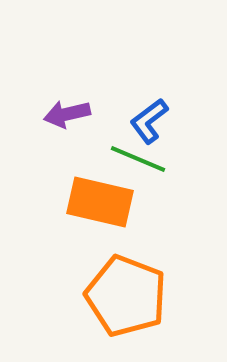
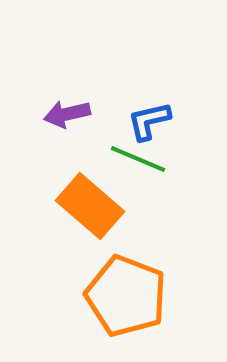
blue L-shape: rotated 24 degrees clockwise
orange rectangle: moved 10 px left, 4 px down; rotated 28 degrees clockwise
